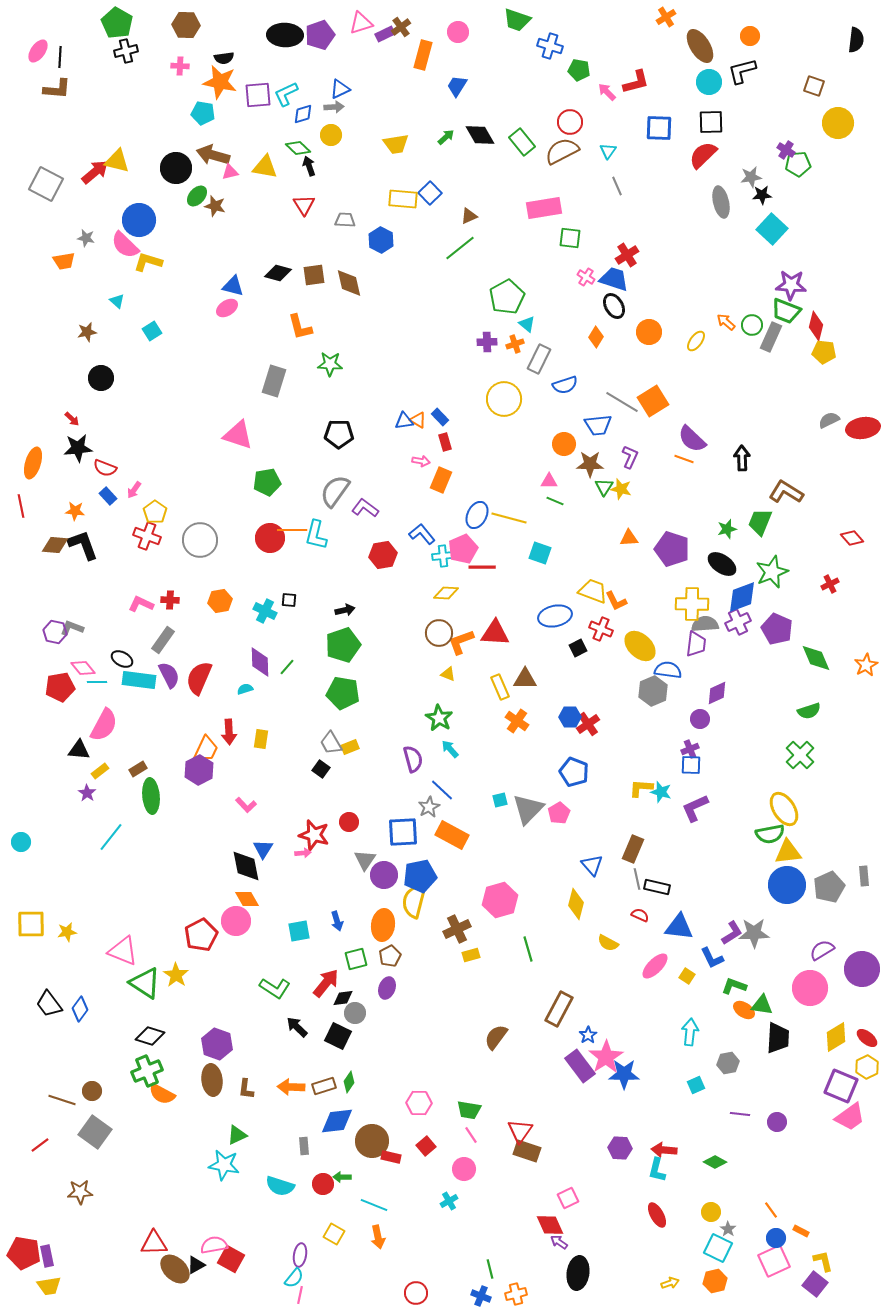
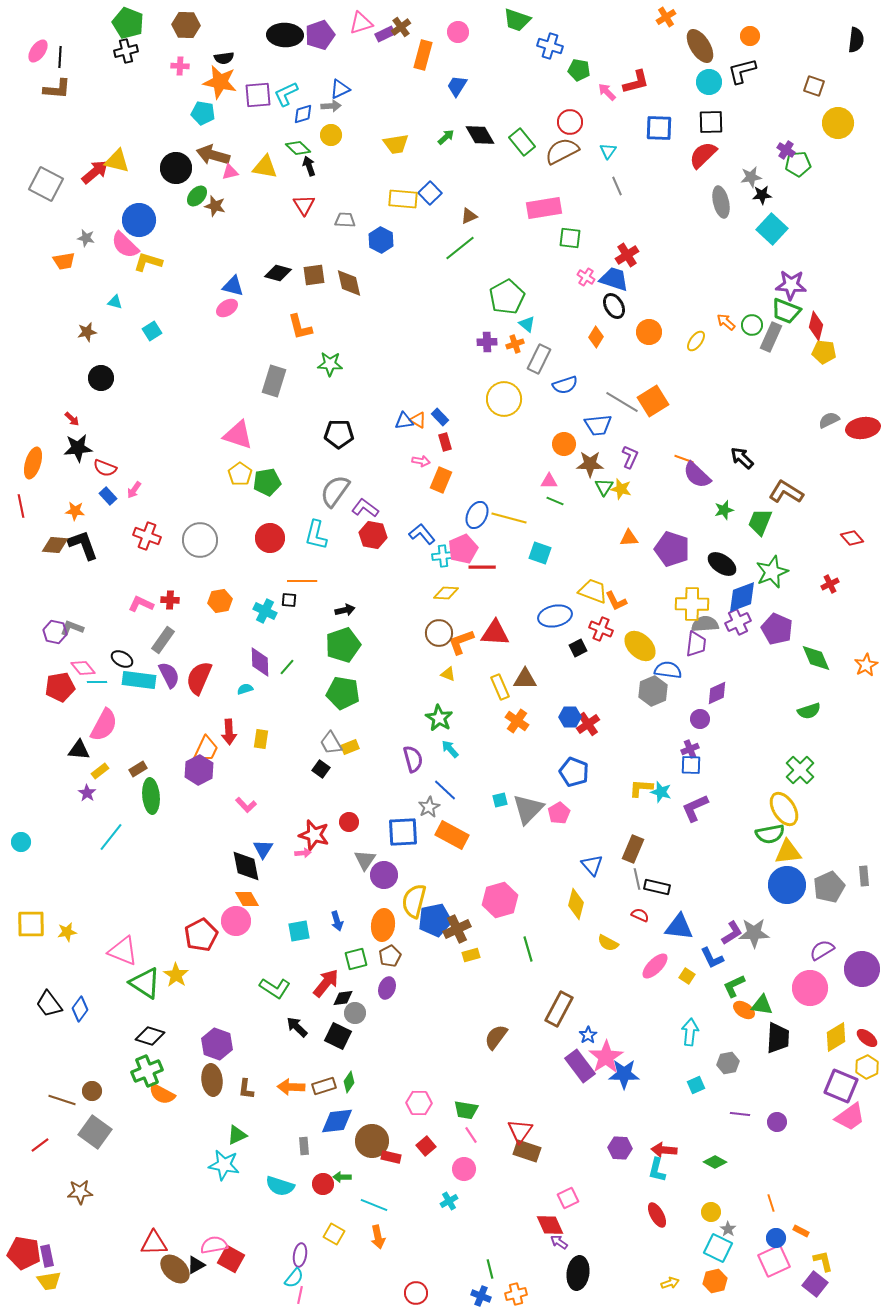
green pentagon at (117, 23): moved 11 px right; rotated 8 degrees counterclockwise
gray arrow at (334, 107): moved 3 px left, 1 px up
cyan triangle at (117, 301): moved 2 px left, 1 px down; rotated 28 degrees counterclockwise
purple semicircle at (692, 439): moved 5 px right, 36 px down
black arrow at (742, 458): rotated 45 degrees counterclockwise
yellow pentagon at (155, 512): moved 85 px right, 38 px up
green star at (727, 529): moved 3 px left, 19 px up
orange line at (292, 530): moved 10 px right, 51 px down
red hexagon at (383, 555): moved 10 px left, 20 px up; rotated 20 degrees clockwise
green cross at (800, 755): moved 15 px down
blue line at (442, 790): moved 3 px right
blue pentagon at (420, 876): moved 15 px right, 44 px down
green L-shape at (734, 986): rotated 45 degrees counterclockwise
green trapezoid at (469, 1110): moved 3 px left
orange line at (771, 1210): moved 7 px up; rotated 18 degrees clockwise
yellow trapezoid at (49, 1286): moved 5 px up
